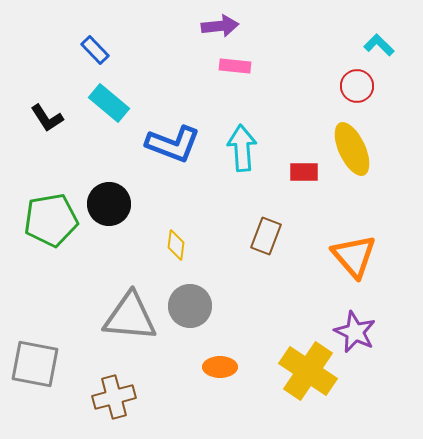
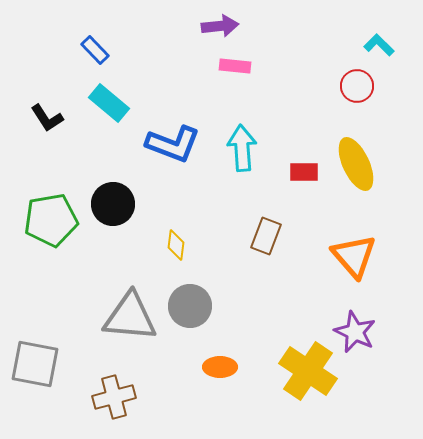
yellow ellipse: moved 4 px right, 15 px down
black circle: moved 4 px right
